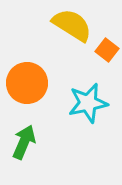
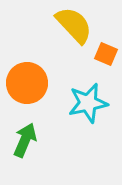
yellow semicircle: moved 2 px right; rotated 15 degrees clockwise
orange square: moved 1 px left, 4 px down; rotated 15 degrees counterclockwise
green arrow: moved 1 px right, 2 px up
